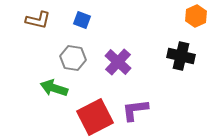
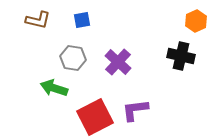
orange hexagon: moved 5 px down
blue square: rotated 30 degrees counterclockwise
